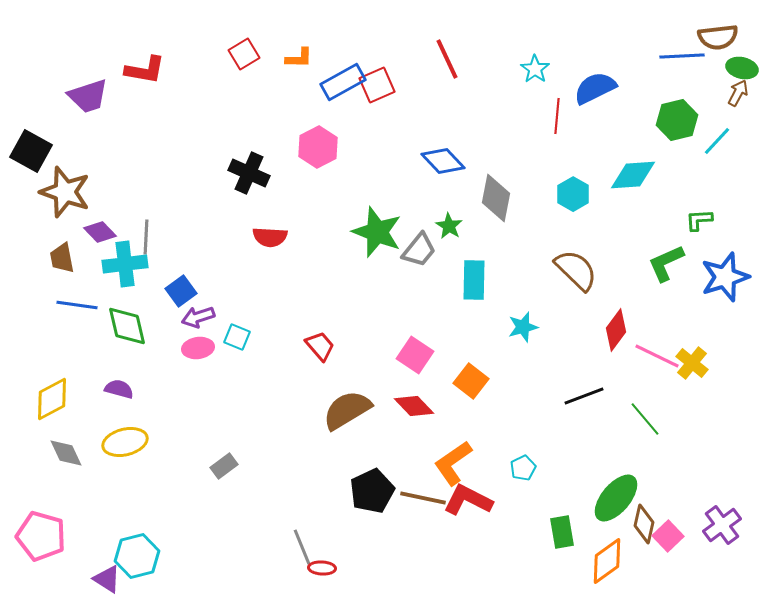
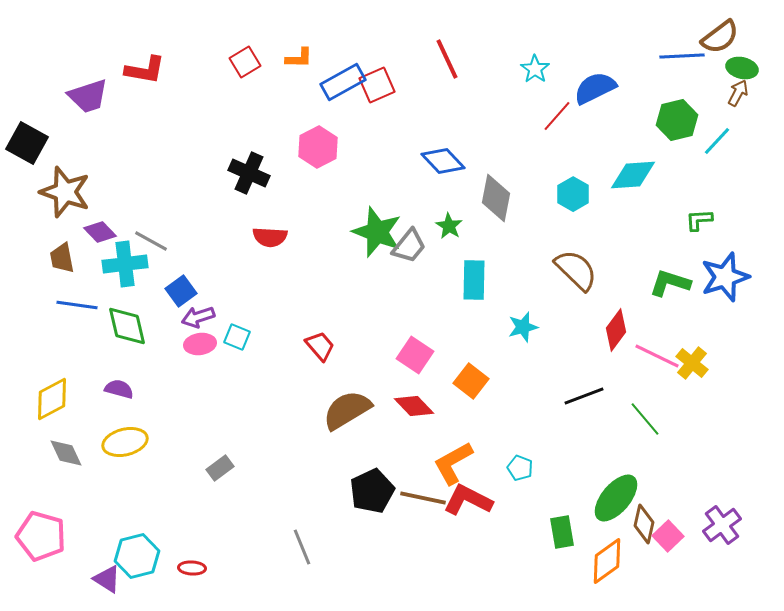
brown semicircle at (718, 37): moved 2 px right; rotated 30 degrees counterclockwise
red square at (244, 54): moved 1 px right, 8 px down
red line at (557, 116): rotated 36 degrees clockwise
black square at (31, 151): moved 4 px left, 8 px up
gray line at (146, 237): moved 5 px right, 4 px down; rotated 64 degrees counterclockwise
gray trapezoid at (419, 250): moved 10 px left, 4 px up
green L-shape at (666, 263): moved 4 px right, 20 px down; rotated 42 degrees clockwise
pink ellipse at (198, 348): moved 2 px right, 4 px up
orange L-shape at (453, 463): rotated 6 degrees clockwise
gray rectangle at (224, 466): moved 4 px left, 2 px down
cyan pentagon at (523, 468): moved 3 px left; rotated 25 degrees counterclockwise
red ellipse at (322, 568): moved 130 px left
